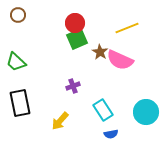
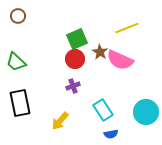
brown circle: moved 1 px down
red circle: moved 36 px down
